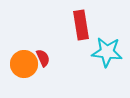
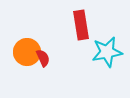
cyan star: rotated 16 degrees counterclockwise
orange circle: moved 3 px right, 12 px up
